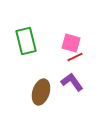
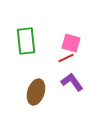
green rectangle: rotated 8 degrees clockwise
red line: moved 9 px left, 1 px down
brown ellipse: moved 5 px left
